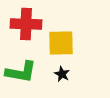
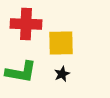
black star: rotated 21 degrees clockwise
